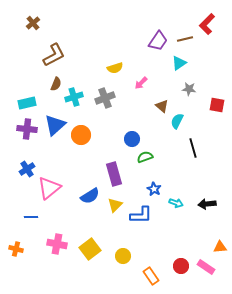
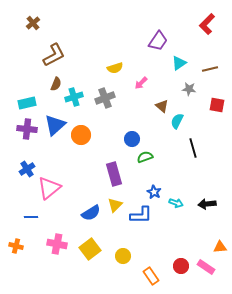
brown line: moved 25 px right, 30 px down
blue star: moved 3 px down
blue semicircle: moved 1 px right, 17 px down
orange cross: moved 3 px up
